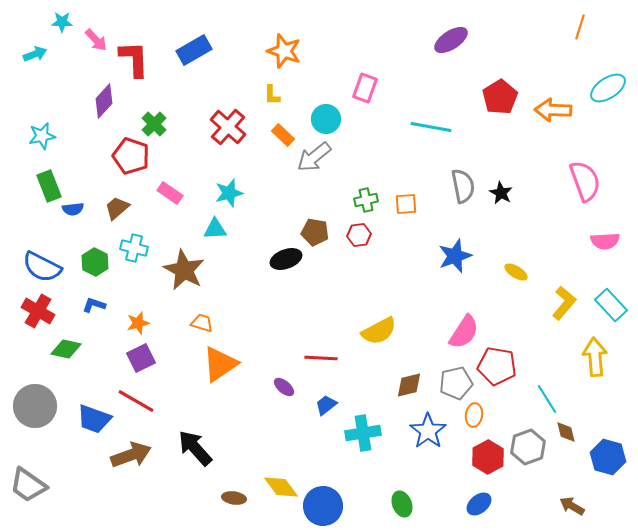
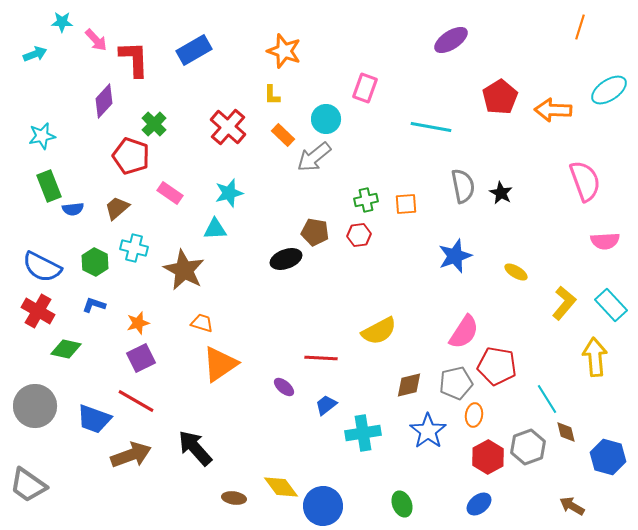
cyan ellipse at (608, 88): moved 1 px right, 2 px down
